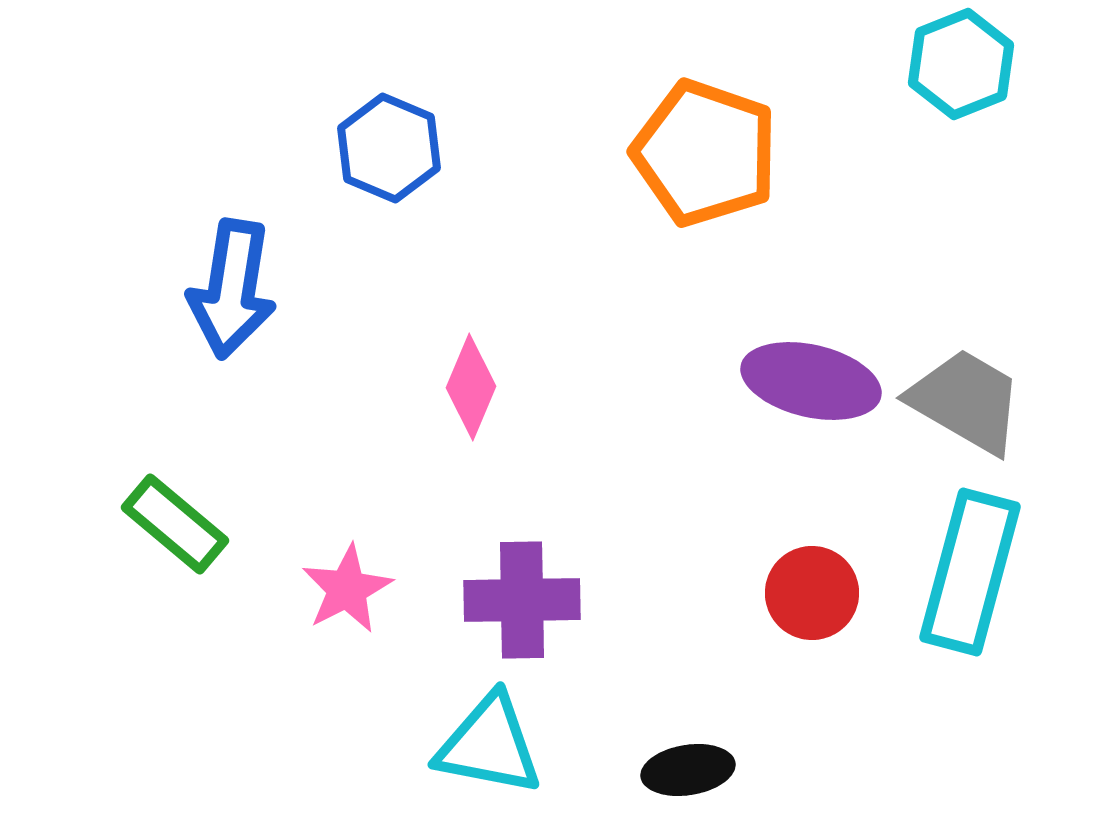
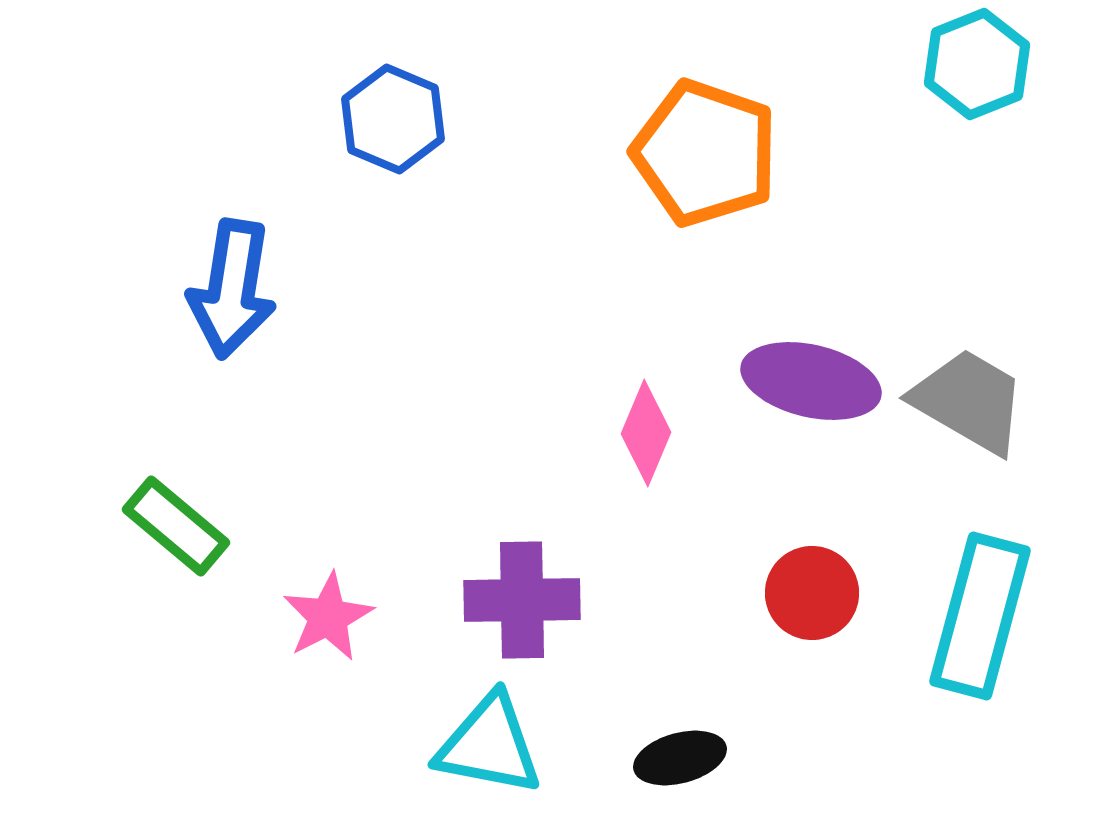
cyan hexagon: moved 16 px right
blue hexagon: moved 4 px right, 29 px up
pink diamond: moved 175 px right, 46 px down
gray trapezoid: moved 3 px right
green rectangle: moved 1 px right, 2 px down
cyan rectangle: moved 10 px right, 44 px down
pink star: moved 19 px left, 28 px down
black ellipse: moved 8 px left, 12 px up; rotated 6 degrees counterclockwise
